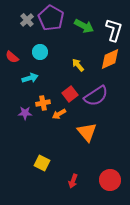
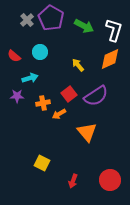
red semicircle: moved 2 px right, 1 px up
red square: moved 1 px left
purple star: moved 8 px left, 17 px up
